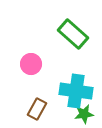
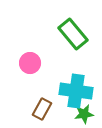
green rectangle: rotated 8 degrees clockwise
pink circle: moved 1 px left, 1 px up
brown rectangle: moved 5 px right
